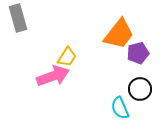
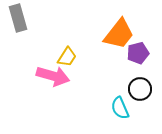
pink arrow: rotated 36 degrees clockwise
